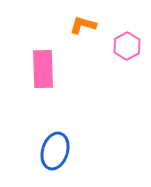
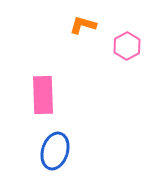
pink rectangle: moved 26 px down
